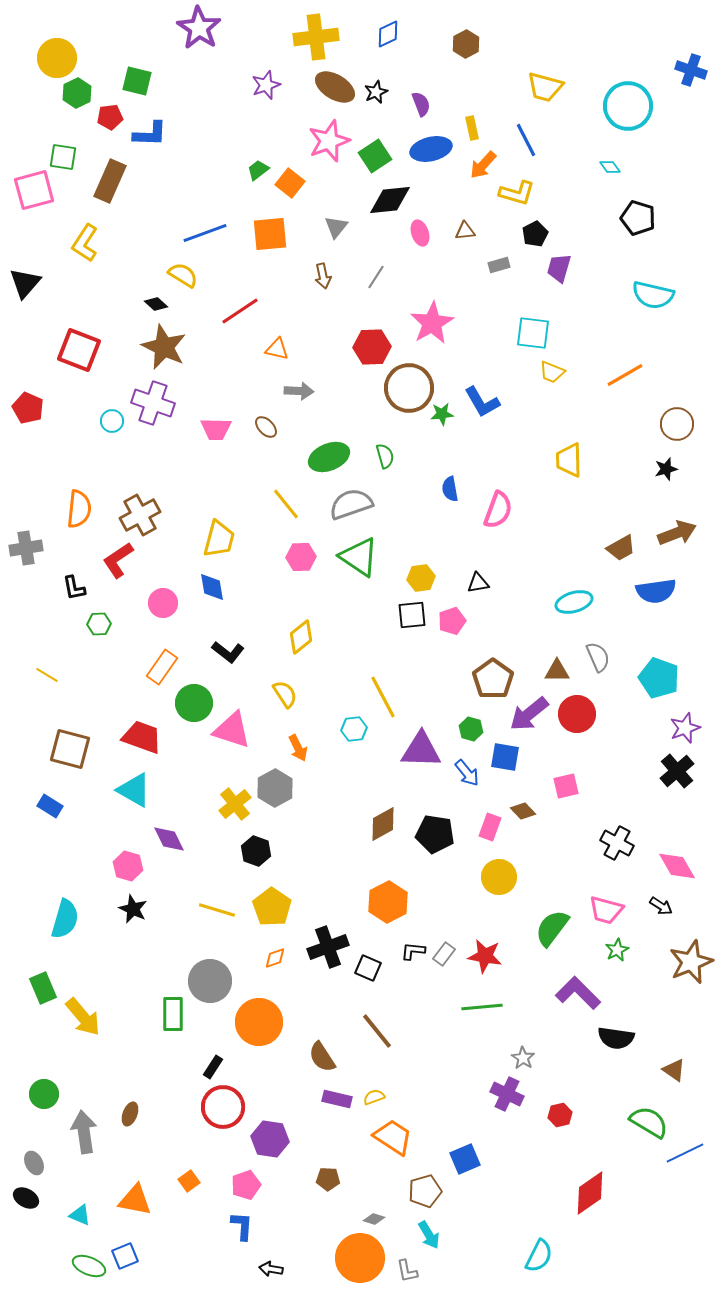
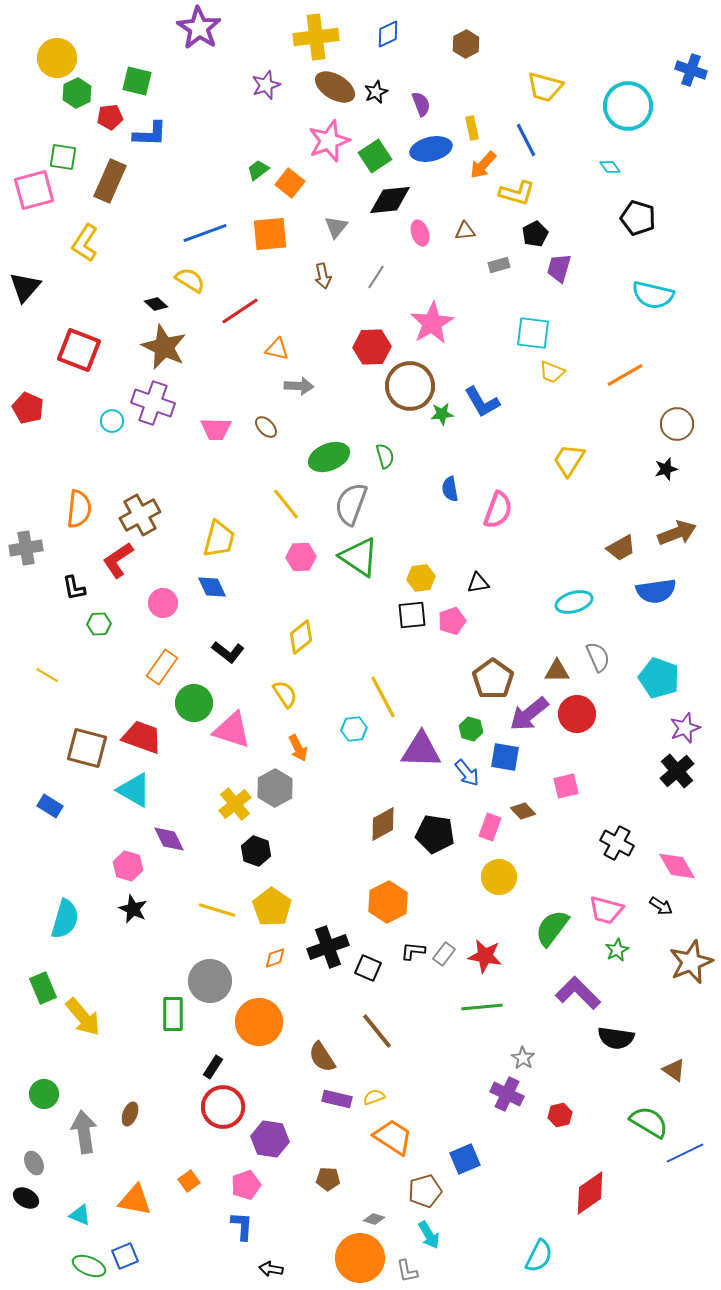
yellow semicircle at (183, 275): moved 7 px right, 5 px down
black triangle at (25, 283): moved 4 px down
brown circle at (409, 388): moved 1 px right, 2 px up
gray arrow at (299, 391): moved 5 px up
yellow trapezoid at (569, 460): rotated 33 degrees clockwise
gray semicircle at (351, 504): rotated 51 degrees counterclockwise
blue diamond at (212, 587): rotated 16 degrees counterclockwise
brown square at (70, 749): moved 17 px right, 1 px up
